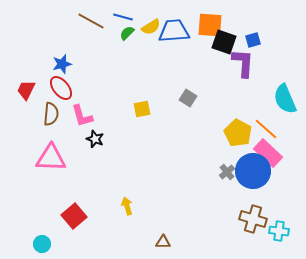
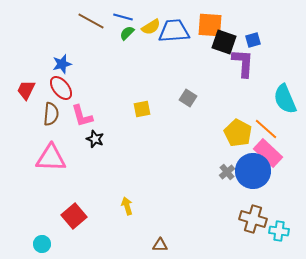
brown triangle: moved 3 px left, 3 px down
